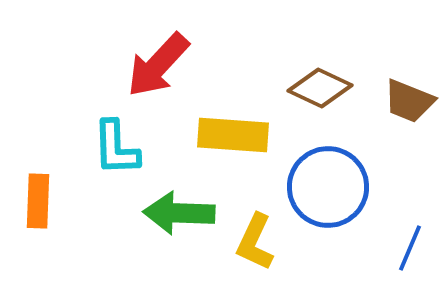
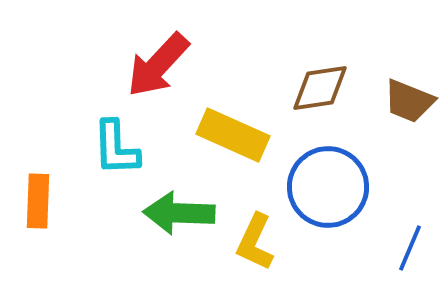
brown diamond: rotated 34 degrees counterclockwise
yellow rectangle: rotated 20 degrees clockwise
